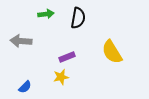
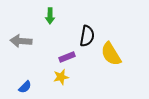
green arrow: moved 4 px right, 2 px down; rotated 98 degrees clockwise
black semicircle: moved 9 px right, 18 px down
yellow semicircle: moved 1 px left, 2 px down
